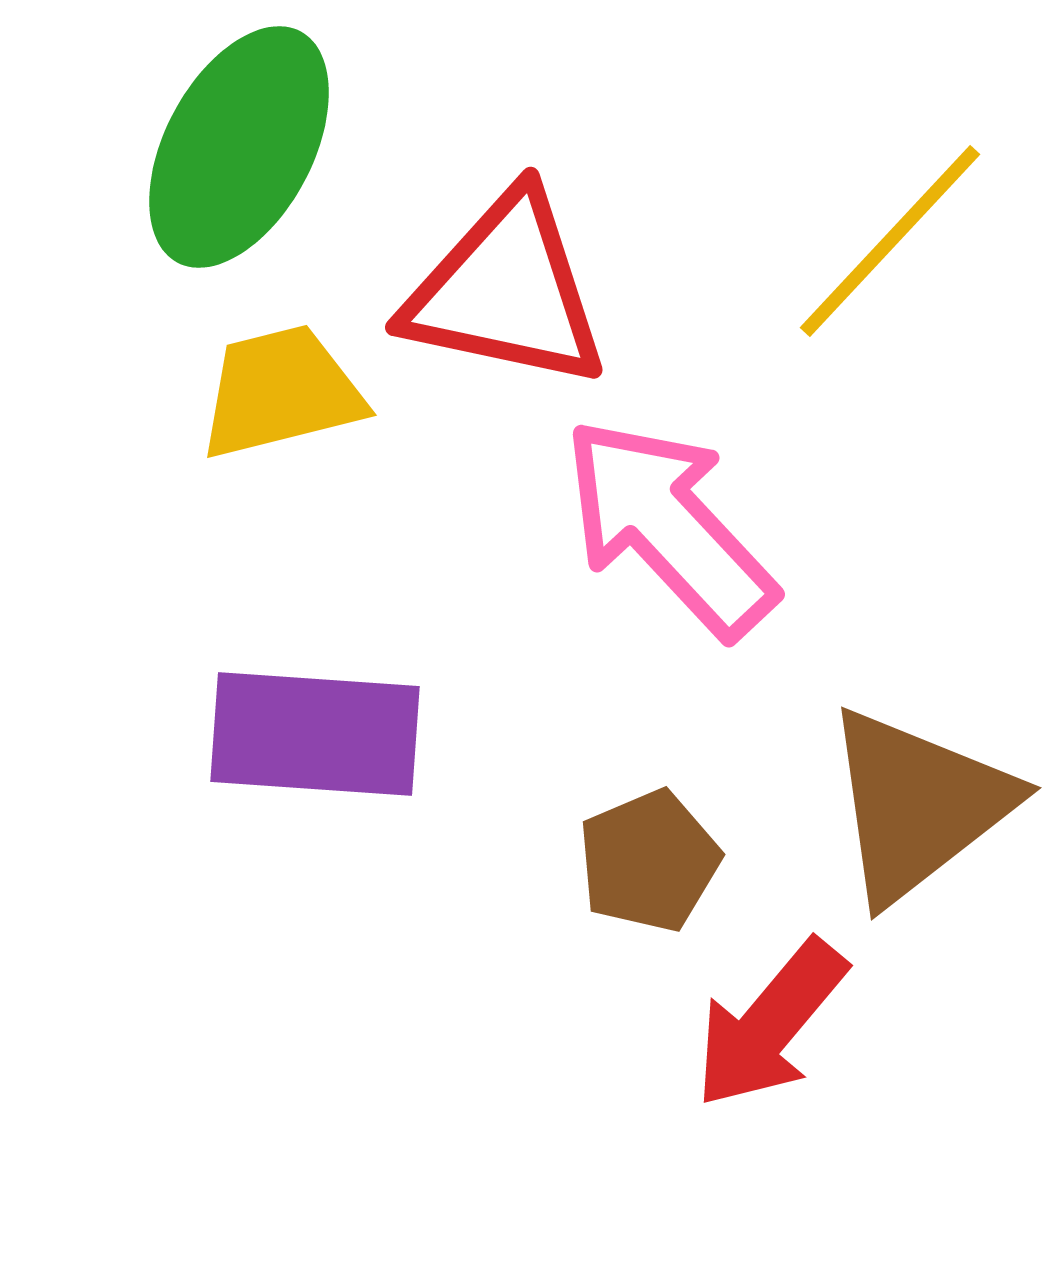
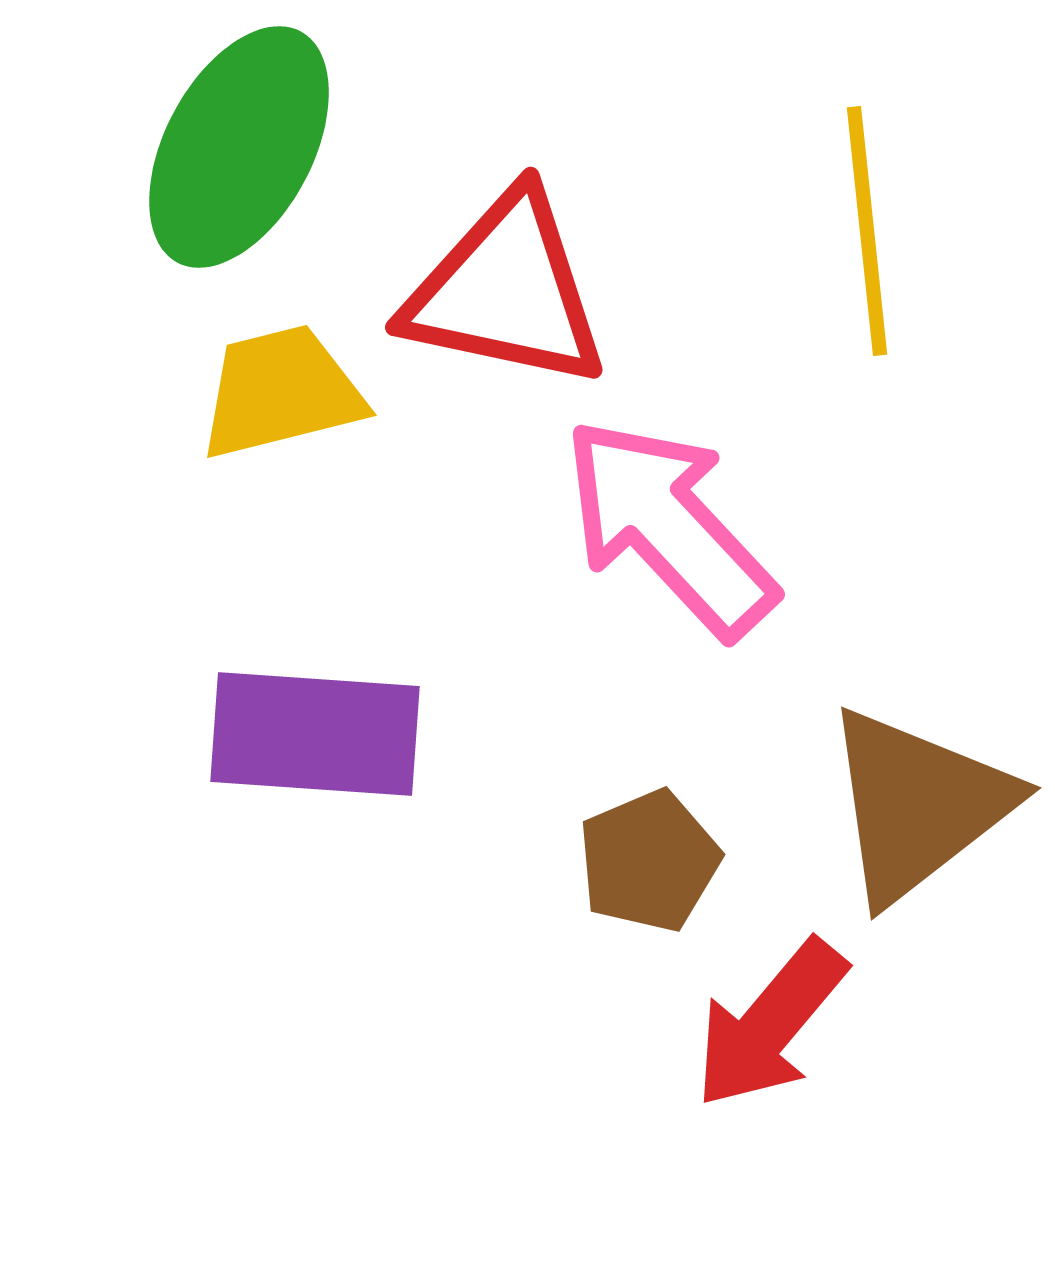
yellow line: moved 23 px left, 10 px up; rotated 49 degrees counterclockwise
